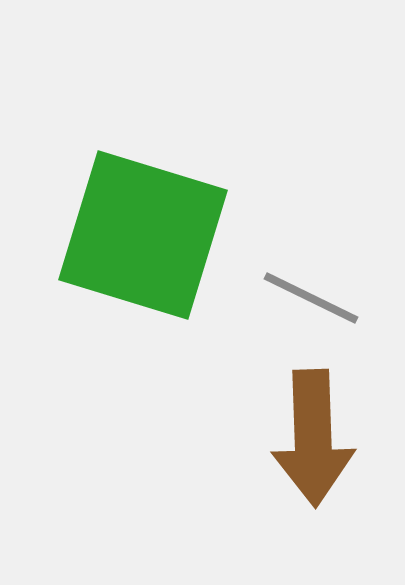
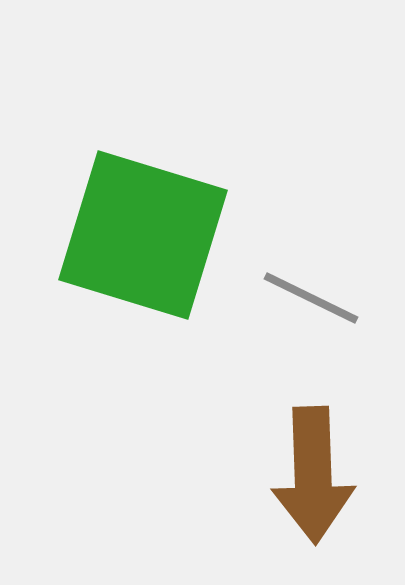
brown arrow: moved 37 px down
